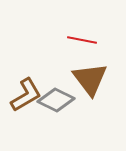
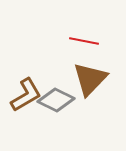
red line: moved 2 px right, 1 px down
brown triangle: rotated 21 degrees clockwise
